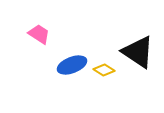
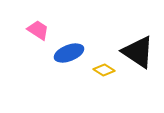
pink trapezoid: moved 1 px left, 4 px up
blue ellipse: moved 3 px left, 12 px up
